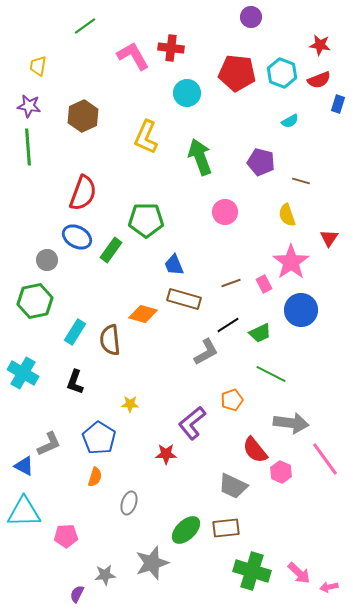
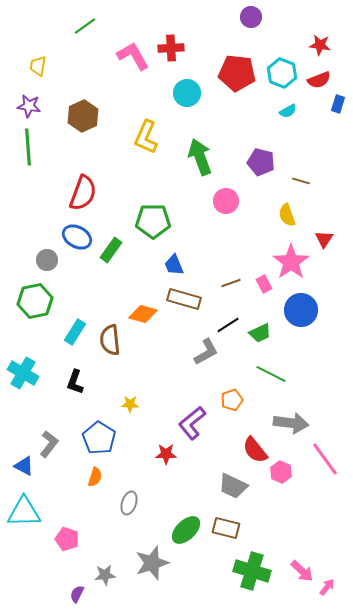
red cross at (171, 48): rotated 10 degrees counterclockwise
cyan semicircle at (290, 121): moved 2 px left, 10 px up
pink circle at (225, 212): moved 1 px right, 11 px up
green pentagon at (146, 220): moved 7 px right, 1 px down
red triangle at (329, 238): moved 5 px left, 1 px down
gray L-shape at (49, 444): rotated 28 degrees counterclockwise
brown rectangle at (226, 528): rotated 20 degrees clockwise
pink pentagon at (66, 536): moved 1 px right, 3 px down; rotated 20 degrees clockwise
pink arrow at (299, 573): moved 3 px right, 2 px up
pink arrow at (329, 587): moved 2 px left; rotated 138 degrees clockwise
